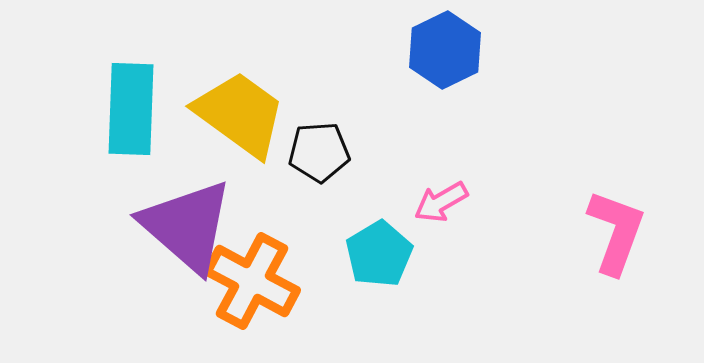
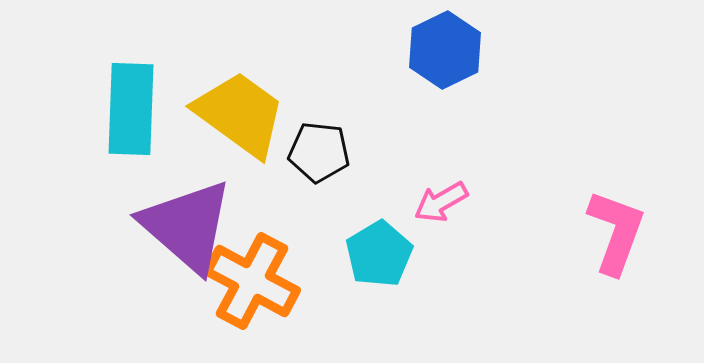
black pentagon: rotated 10 degrees clockwise
